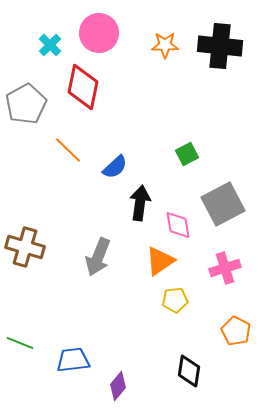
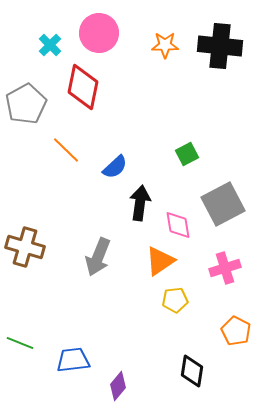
orange line: moved 2 px left
black diamond: moved 3 px right
